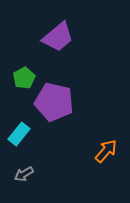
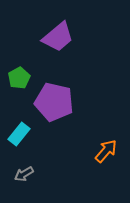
green pentagon: moved 5 px left
